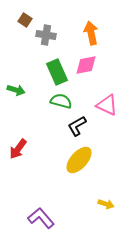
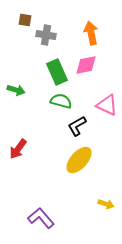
brown square: rotated 24 degrees counterclockwise
